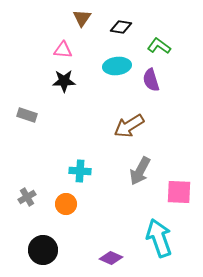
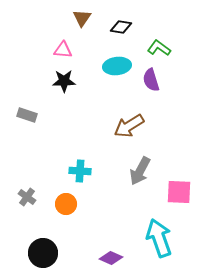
green L-shape: moved 2 px down
gray cross: rotated 24 degrees counterclockwise
black circle: moved 3 px down
